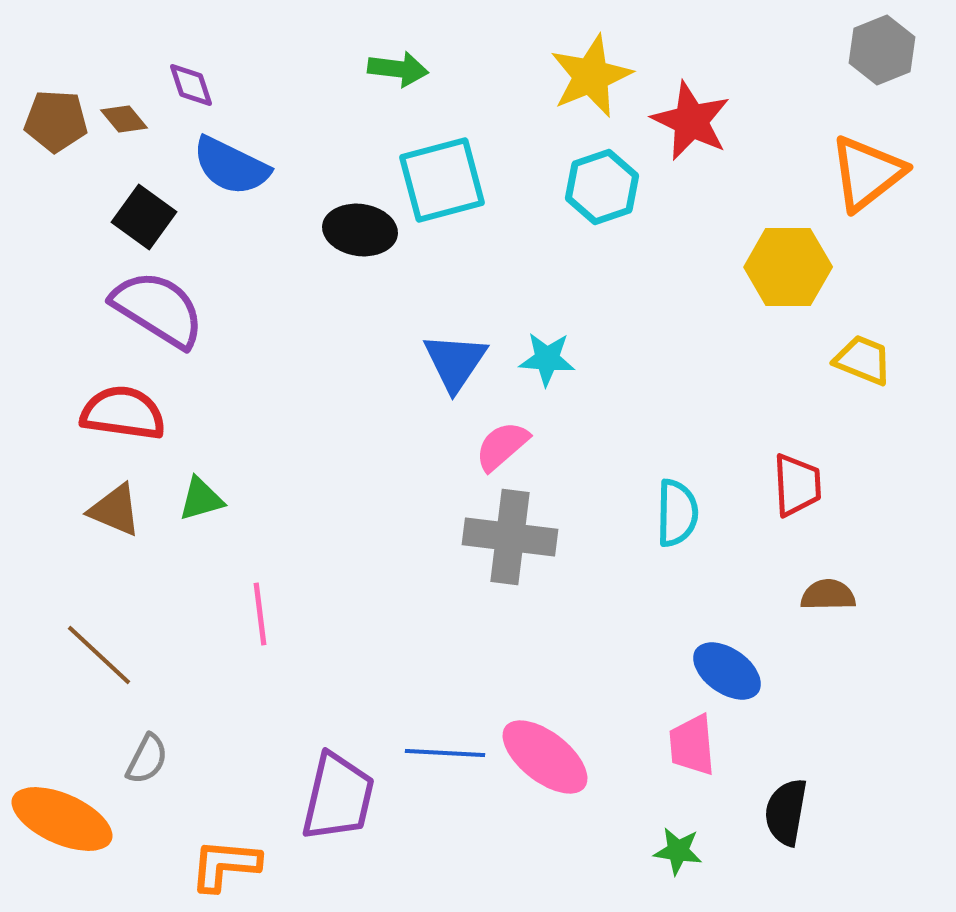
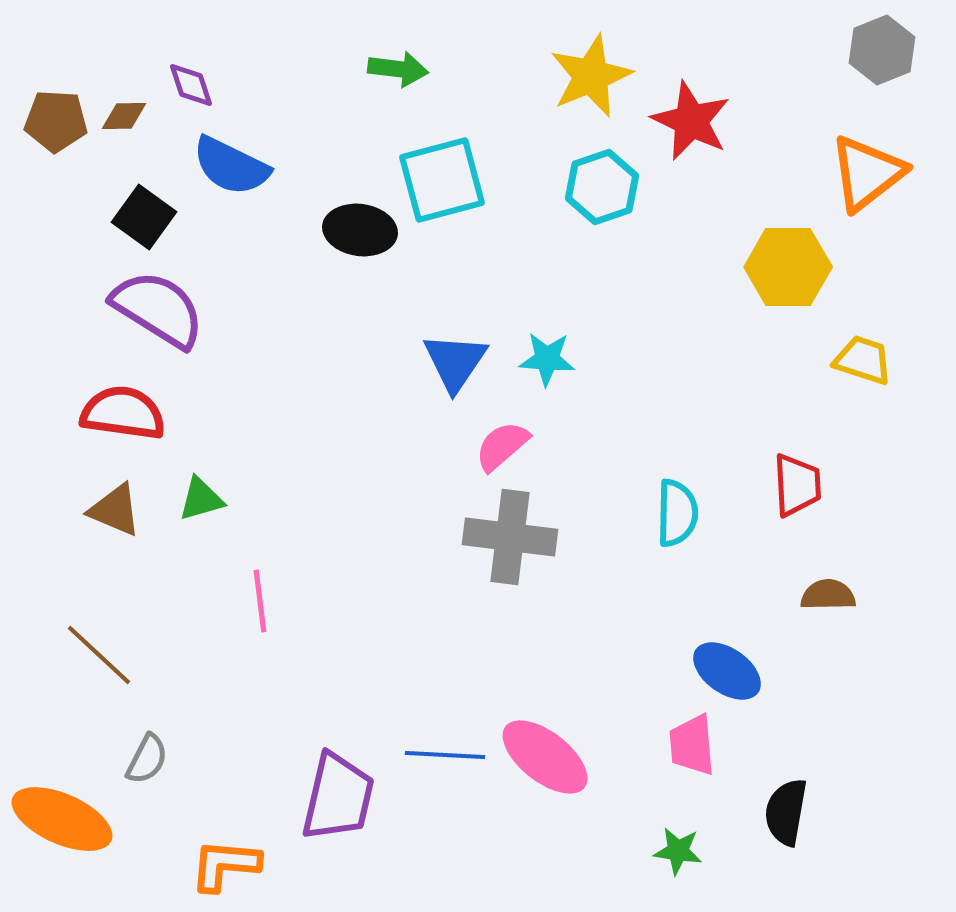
brown diamond: moved 3 px up; rotated 51 degrees counterclockwise
yellow trapezoid: rotated 4 degrees counterclockwise
pink line: moved 13 px up
blue line: moved 2 px down
